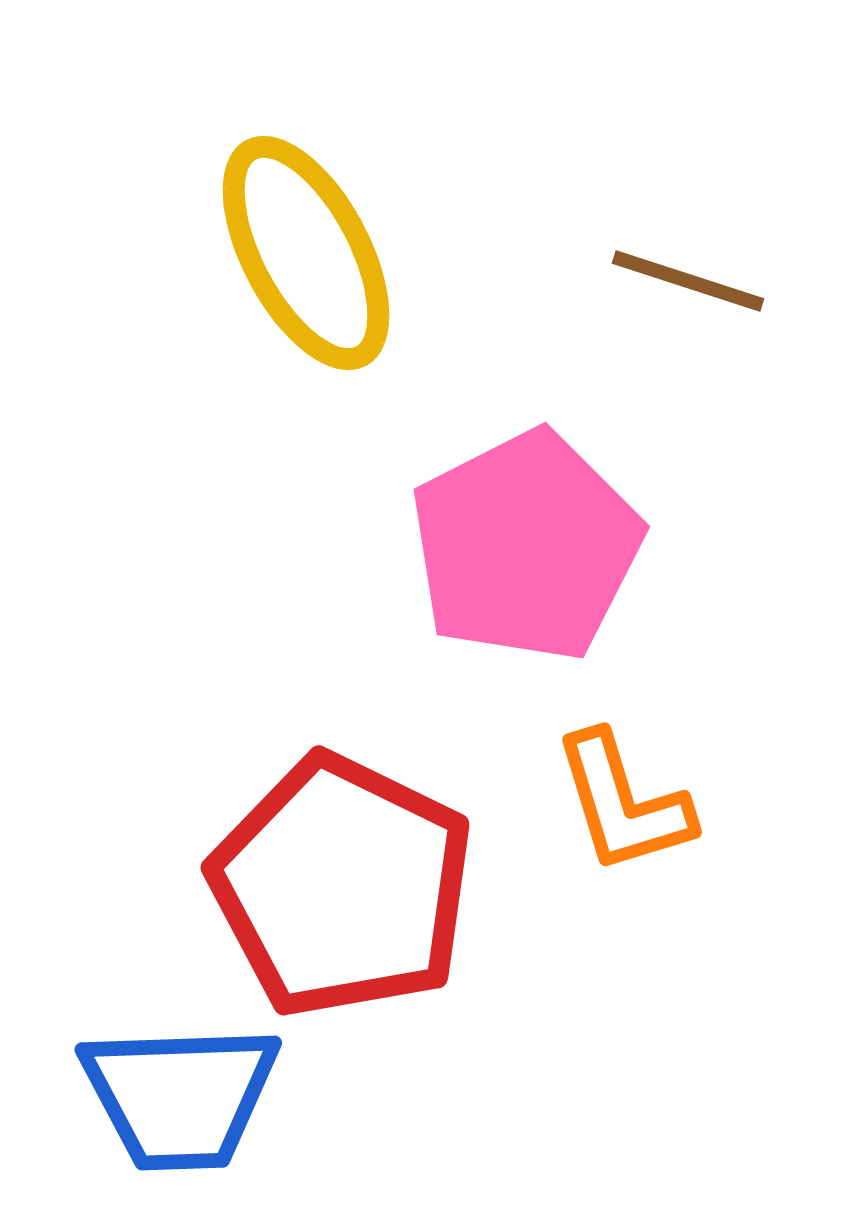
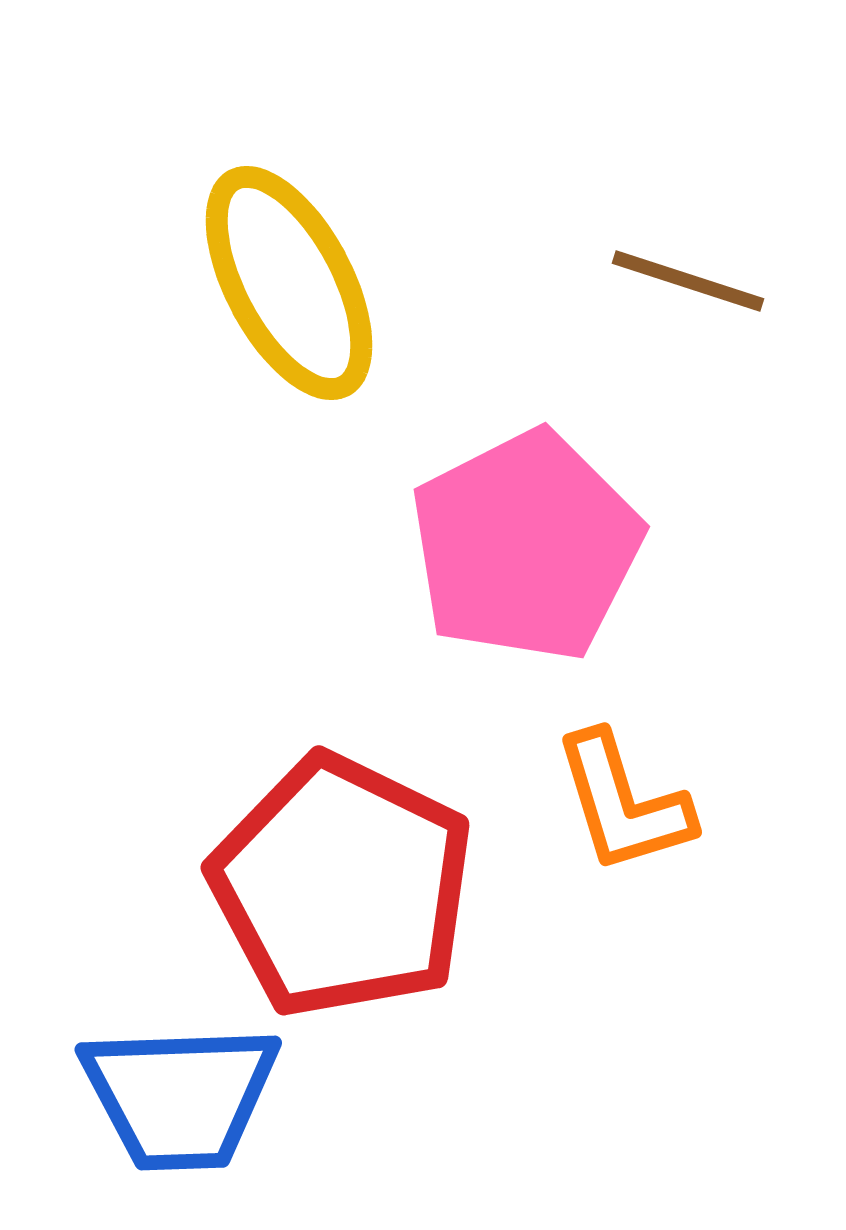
yellow ellipse: moved 17 px left, 30 px down
